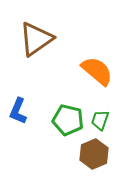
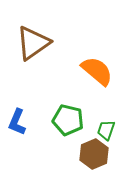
brown triangle: moved 3 px left, 4 px down
blue L-shape: moved 1 px left, 11 px down
green trapezoid: moved 6 px right, 10 px down
